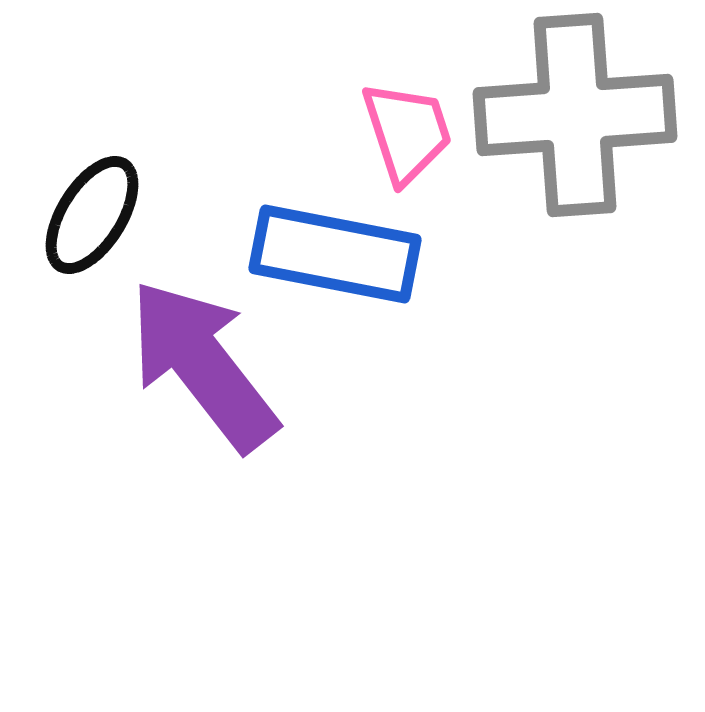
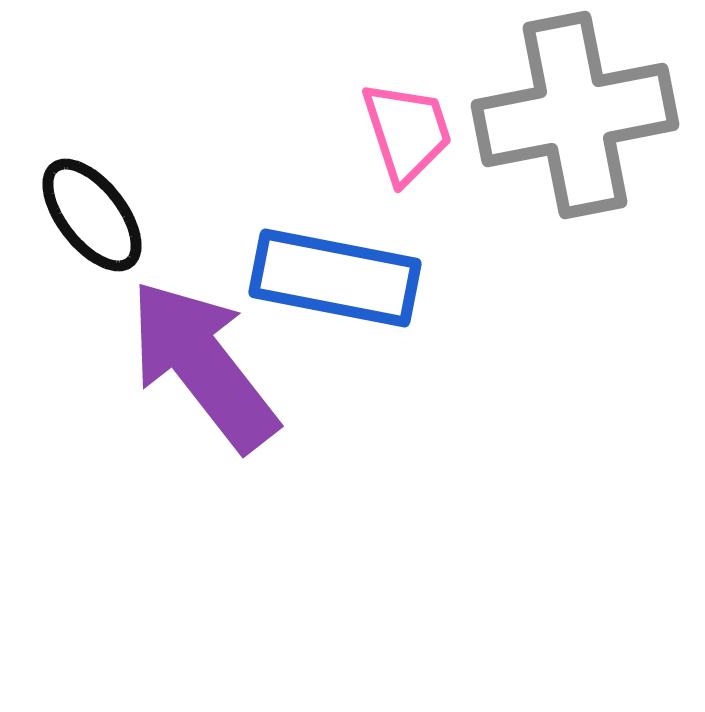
gray cross: rotated 7 degrees counterclockwise
black ellipse: rotated 70 degrees counterclockwise
blue rectangle: moved 24 px down
